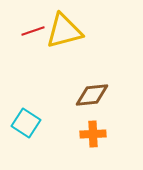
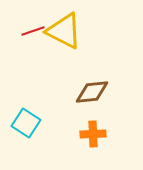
yellow triangle: rotated 42 degrees clockwise
brown diamond: moved 3 px up
